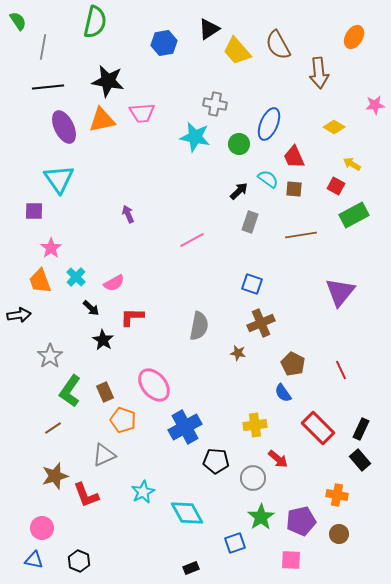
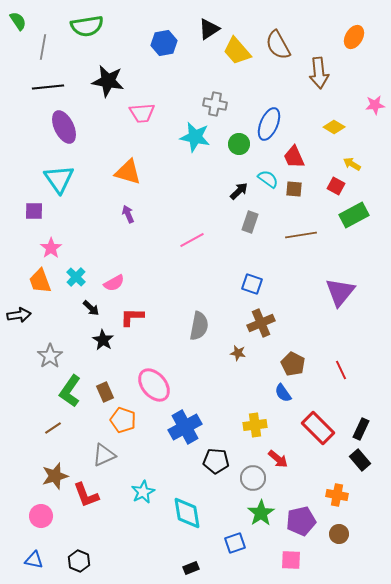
green semicircle at (95, 22): moved 8 px left, 4 px down; rotated 68 degrees clockwise
orange triangle at (102, 120): moved 26 px right, 52 px down; rotated 28 degrees clockwise
cyan diamond at (187, 513): rotated 20 degrees clockwise
green star at (261, 517): moved 4 px up
pink circle at (42, 528): moved 1 px left, 12 px up
